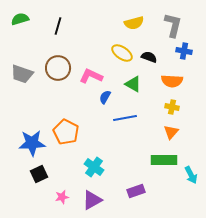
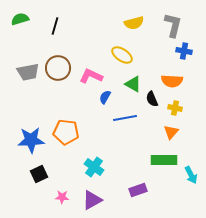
black line: moved 3 px left
yellow ellipse: moved 2 px down
black semicircle: moved 3 px right, 42 px down; rotated 133 degrees counterclockwise
gray trapezoid: moved 6 px right, 2 px up; rotated 30 degrees counterclockwise
yellow cross: moved 3 px right, 1 px down
orange pentagon: rotated 20 degrees counterclockwise
blue star: moved 1 px left, 3 px up
purple rectangle: moved 2 px right, 1 px up
pink star: rotated 16 degrees clockwise
